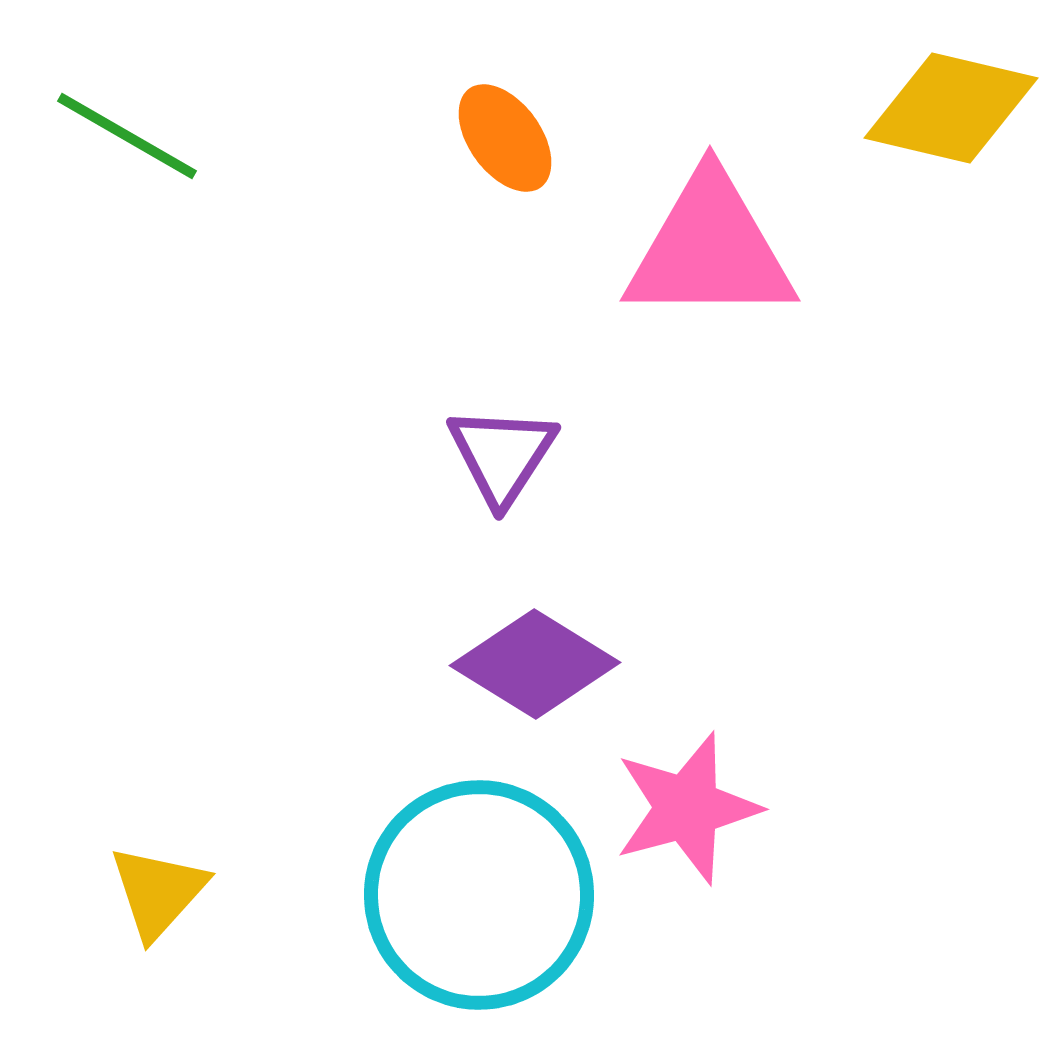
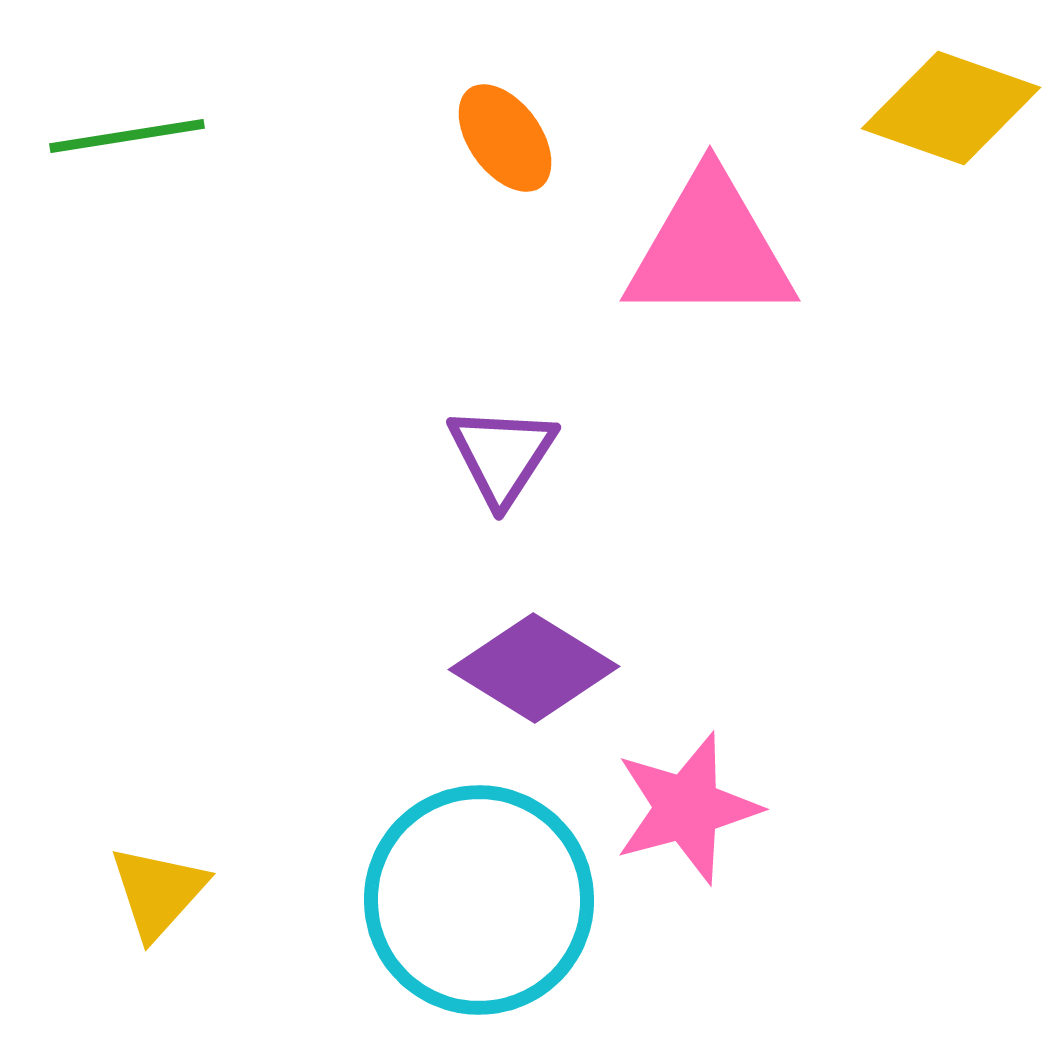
yellow diamond: rotated 6 degrees clockwise
green line: rotated 39 degrees counterclockwise
purple diamond: moved 1 px left, 4 px down
cyan circle: moved 5 px down
